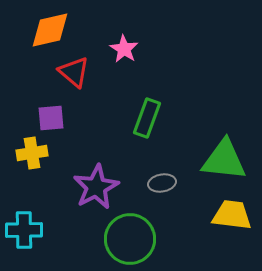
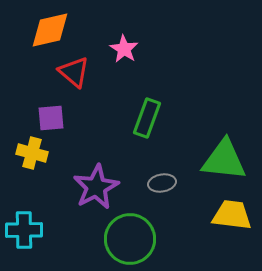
yellow cross: rotated 24 degrees clockwise
